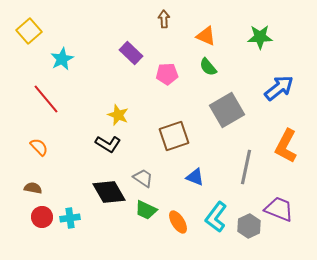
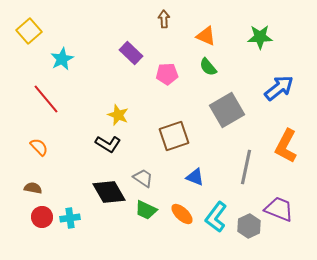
orange ellipse: moved 4 px right, 8 px up; rotated 15 degrees counterclockwise
